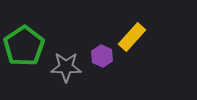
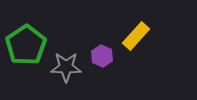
yellow rectangle: moved 4 px right, 1 px up
green pentagon: moved 2 px right, 1 px up
